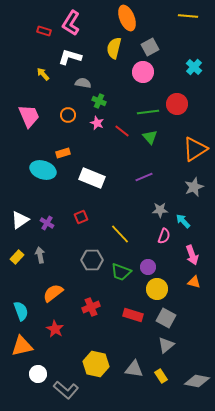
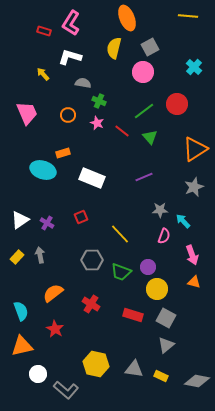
green line at (148, 112): moved 4 px left, 1 px up; rotated 30 degrees counterclockwise
pink trapezoid at (29, 116): moved 2 px left, 3 px up
red cross at (91, 307): moved 3 px up; rotated 36 degrees counterclockwise
yellow rectangle at (161, 376): rotated 32 degrees counterclockwise
